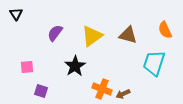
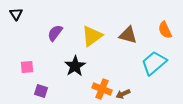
cyan trapezoid: rotated 32 degrees clockwise
